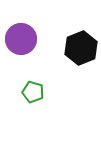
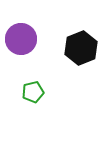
green pentagon: rotated 30 degrees counterclockwise
